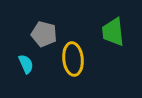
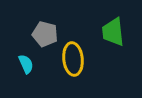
gray pentagon: moved 1 px right
